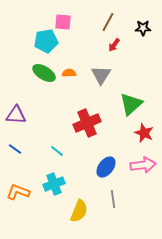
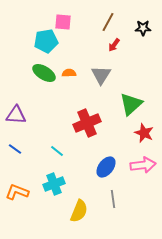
orange L-shape: moved 1 px left
